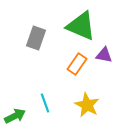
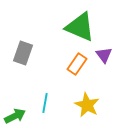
green triangle: moved 1 px left, 1 px down
gray rectangle: moved 13 px left, 15 px down
purple triangle: rotated 42 degrees clockwise
cyan line: rotated 30 degrees clockwise
